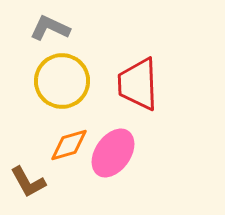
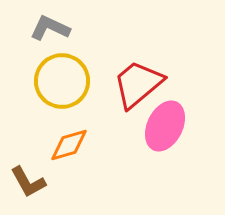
red trapezoid: rotated 52 degrees clockwise
pink ellipse: moved 52 px right, 27 px up; rotated 9 degrees counterclockwise
